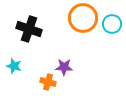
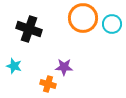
orange cross: moved 2 px down
